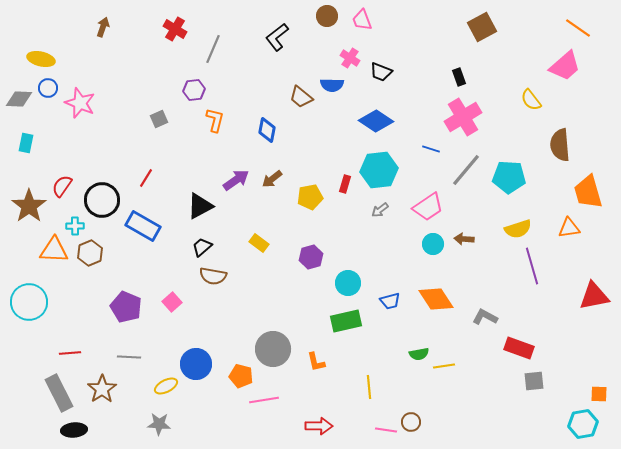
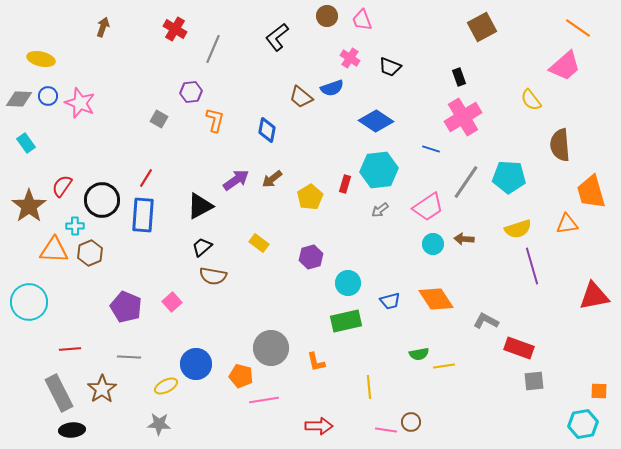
black trapezoid at (381, 72): moved 9 px right, 5 px up
blue semicircle at (332, 85): moved 3 px down; rotated 20 degrees counterclockwise
blue circle at (48, 88): moved 8 px down
purple hexagon at (194, 90): moved 3 px left, 2 px down
gray square at (159, 119): rotated 36 degrees counterclockwise
cyan rectangle at (26, 143): rotated 48 degrees counterclockwise
gray line at (466, 170): moved 12 px down; rotated 6 degrees counterclockwise
orange trapezoid at (588, 192): moved 3 px right
yellow pentagon at (310, 197): rotated 20 degrees counterclockwise
blue rectangle at (143, 226): moved 11 px up; rotated 64 degrees clockwise
orange triangle at (569, 228): moved 2 px left, 4 px up
gray L-shape at (485, 317): moved 1 px right, 4 px down
gray circle at (273, 349): moved 2 px left, 1 px up
red line at (70, 353): moved 4 px up
orange square at (599, 394): moved 3 px up
black ellipse at (74, 430): moved 2 px left
